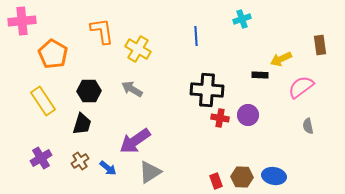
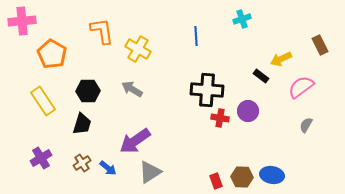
brown rectangle: rotated 18 degrees counterclockwise
orange pentagon: moved 1 px left
black rectangle: moved 1 px right, 1 px down; rotated 35 degrees clockwise
black hexagon: moved 1 px left
purple circle: moved 4 px up
gray semicircle: moved 2 px left, 1 px up; rotated 42 degrees clockwise
brown cross: moved 2 px right, 2 px down
blue ellipse: moved 2 px left, 1 px up
